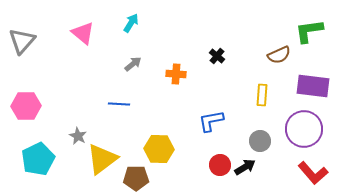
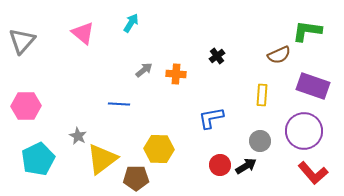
green L-shape: moved 2 px left; rotated 16 degrees clockwise
black cross: rotated 14 degrees clockwise
gray arrow: moved 11 px right, 6 px down
purple rectangle: rotated 12 degrees clockwise
blue L-shape: moved 3 px up
purple circle: moved 2 px down
black arrow: moved 1 px right, 1 px up
